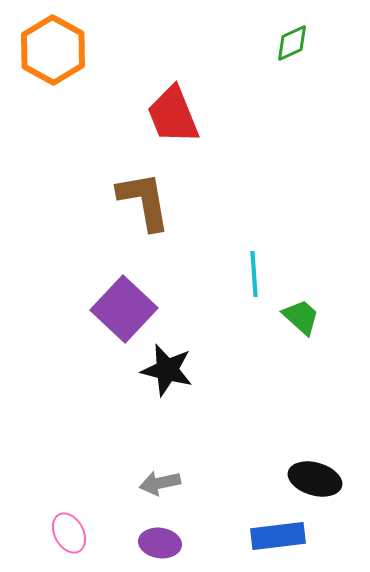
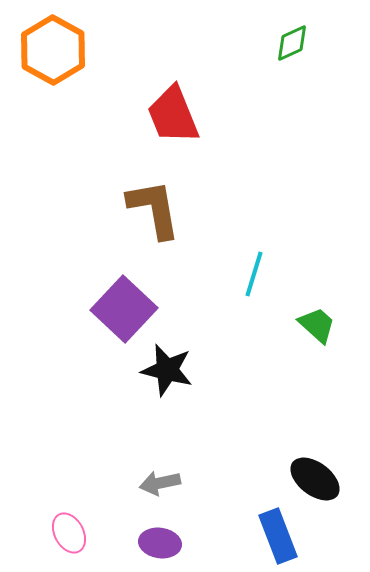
brown L-shape: moved 10 px right, 8 px down
cyan line: rotated 21 degrees clockwise
green trapezoid: moved 16 px right, 8 px down
black ellipse: rotated 21 degrees clockwise
blue rectangle: rotated 76 degrees clockwise
